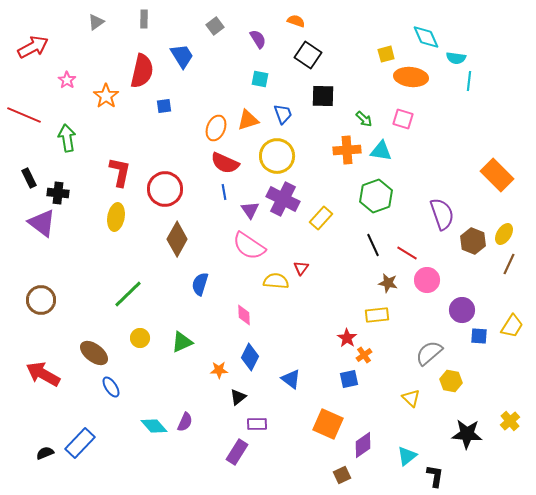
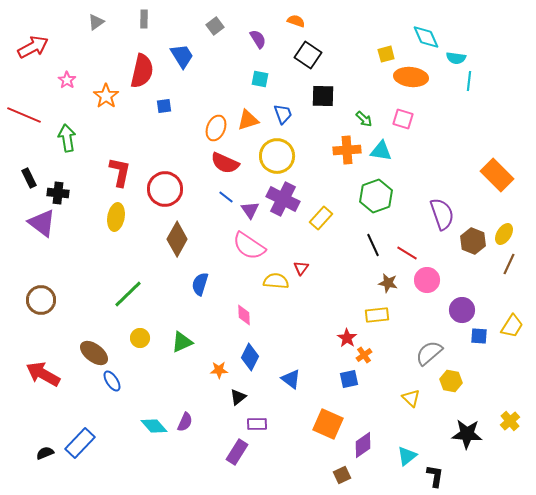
blue line at (224, 192): moved 2 px right, 5 px down; rotated 42 degrees counterclockwise
blue ellipse at (111, 387): moved 1 px right, 6 px up
